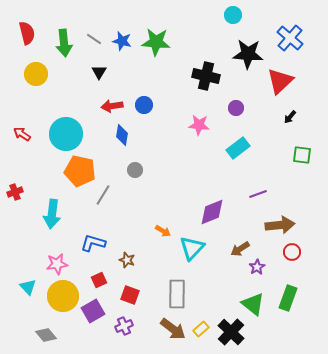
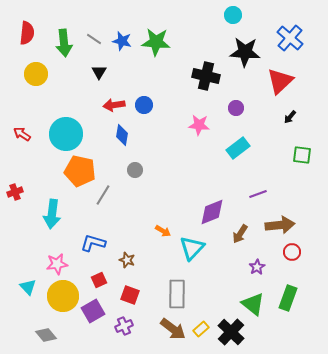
red semicircle at (27, 33): rotated 20 degrees clockwise
black star at (248, 54): moved 3 px left, 2 px up
red arrow at (112, 106): moved 2 px right, 1 px up
brown arrow at (240, 249): moved 15 px up; rotated 24 degrees counterclockwise
